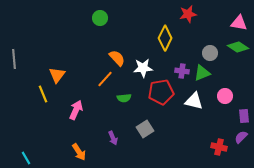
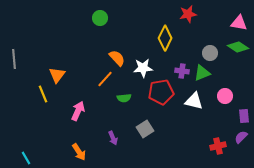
pink arrow: moved 2 px right, 1 px down
red cross: moved 1 px left, 1 px up; rotated 28 degrees counterclockwise
